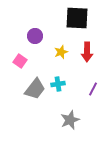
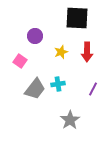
gray star: rotated 12 degrees counterclockwise
